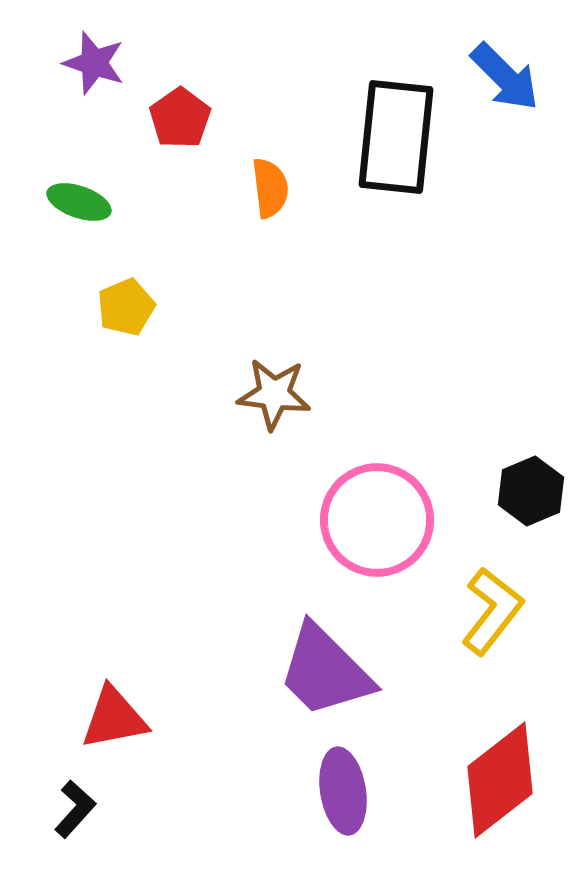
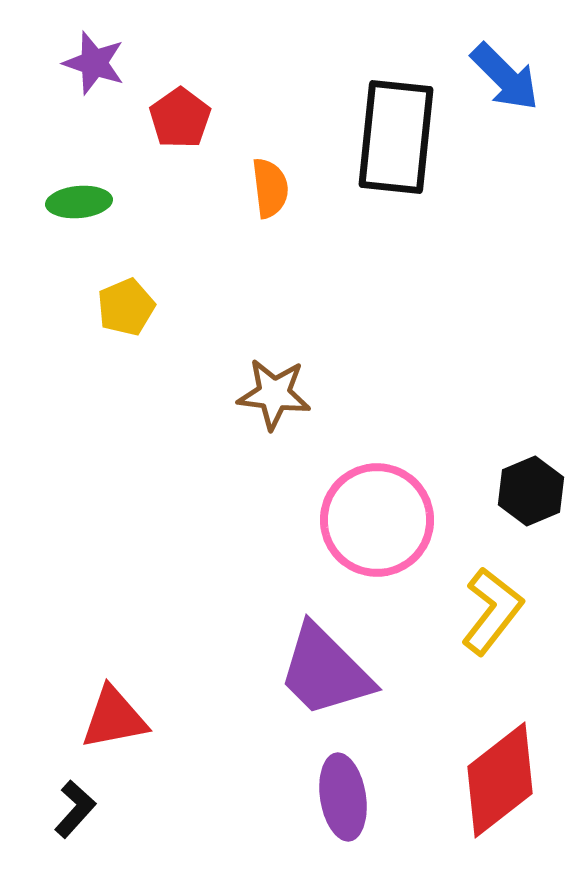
green ellipse: rotated 24 degrees counterclockwise
purple ellipse: moved 6 px down
